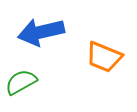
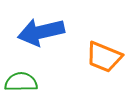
green semicircle: rotated 28 degrees clockwise
